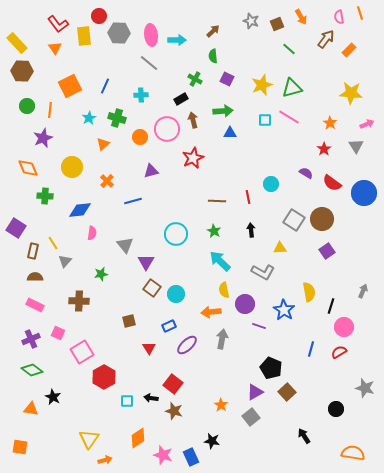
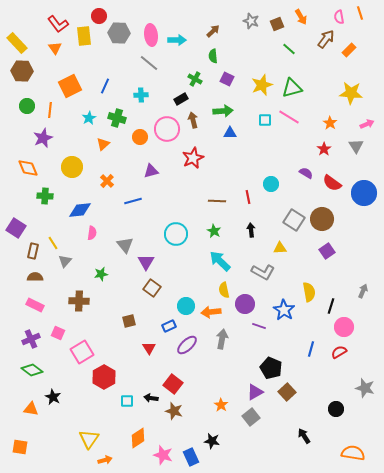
cyan circle at (176, 294): moved 10 px right, 12 px down
